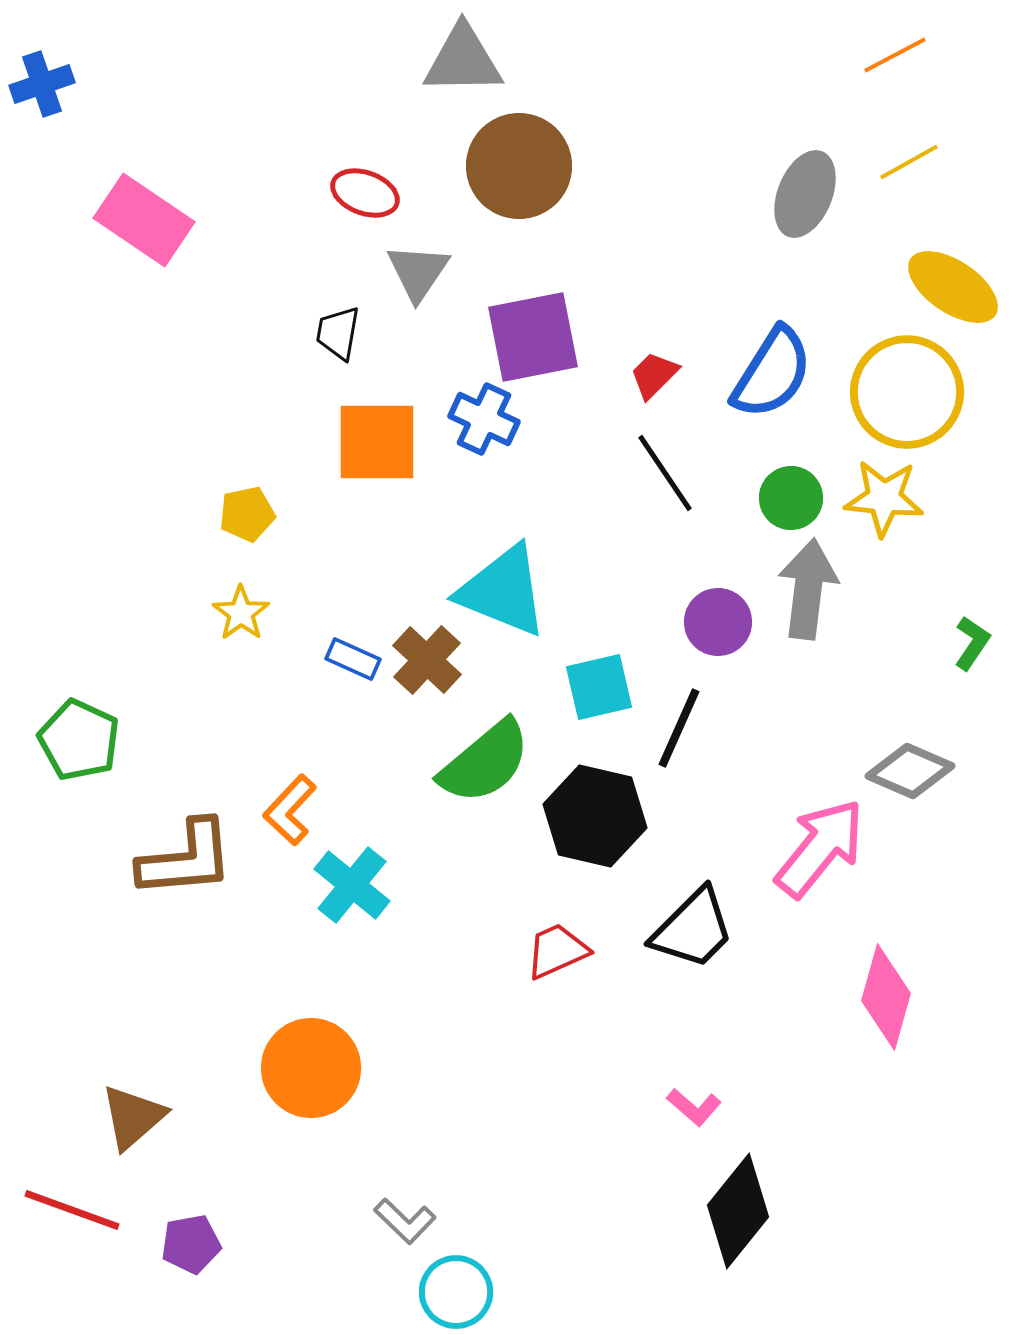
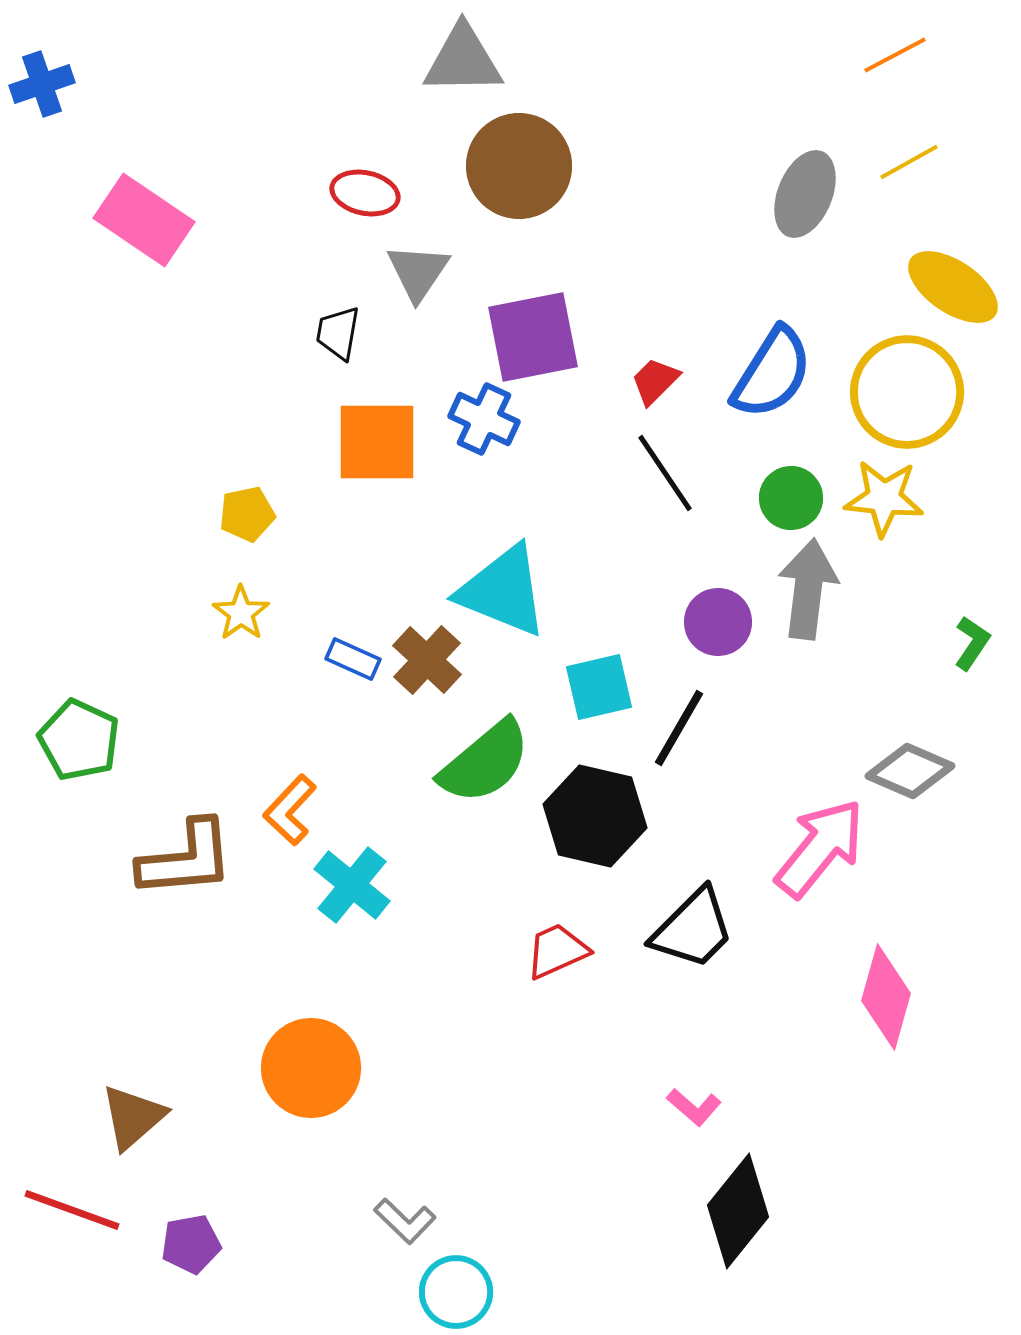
red ellipse at (365, 193): rotated 8 degrees counterclockwise
red trapezoid at (654, 375): moved 1 px right, 6 px down
black line at (679, 728): rotated 6 degrees clockwise
